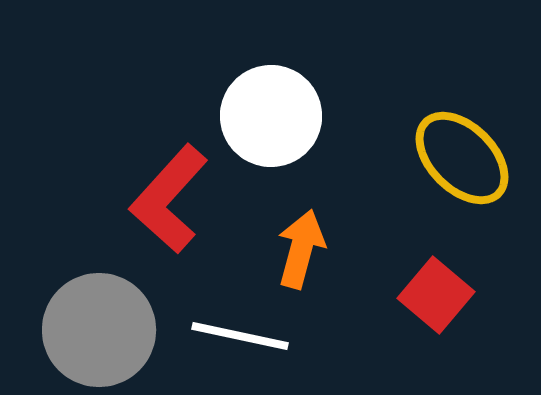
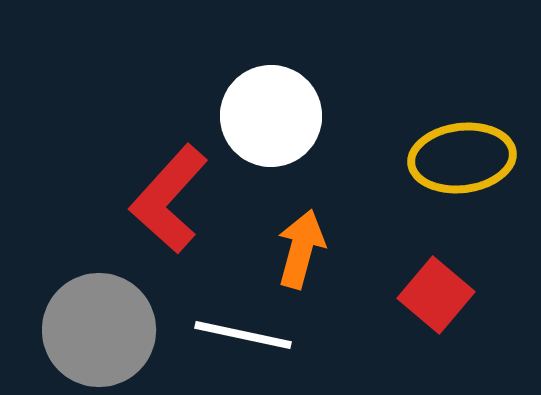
yellow ellipse: rotated 52 degrees counterclockwise
white line: moved 3 px right, 1 px up
